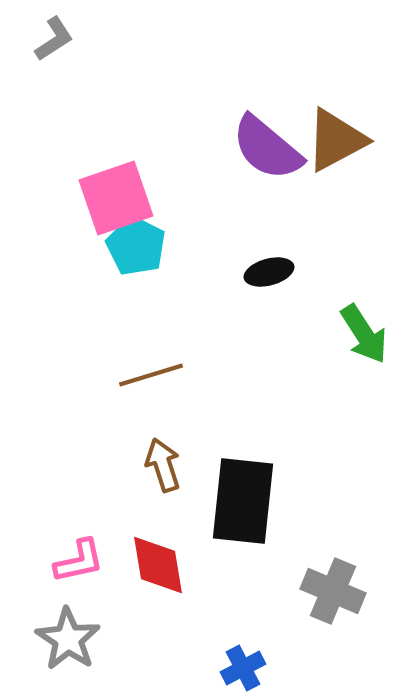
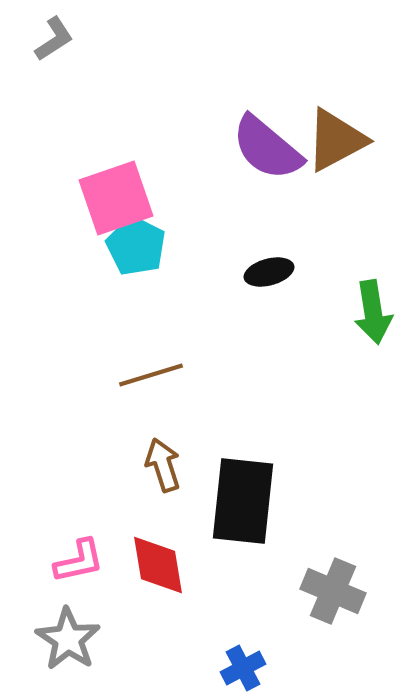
green arrow: moved 9 px right, 22 px up; rotated 24 degrees clockwise
